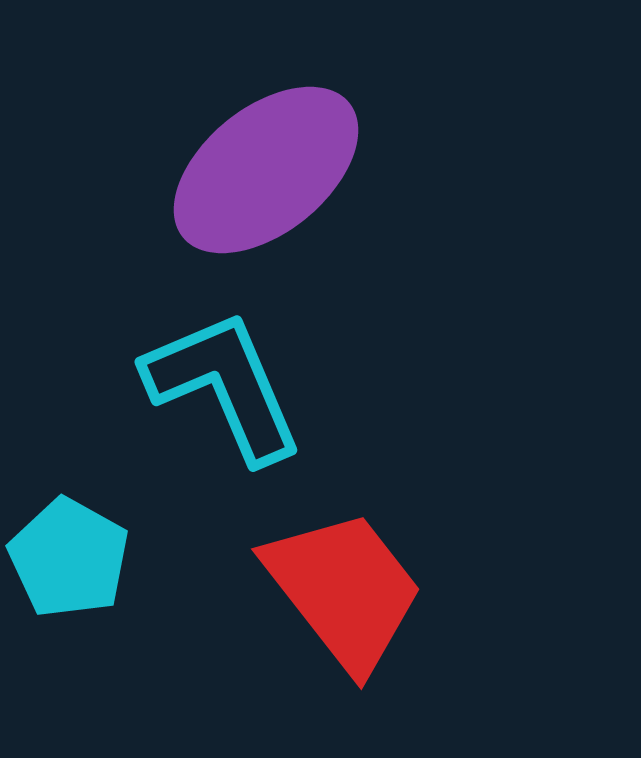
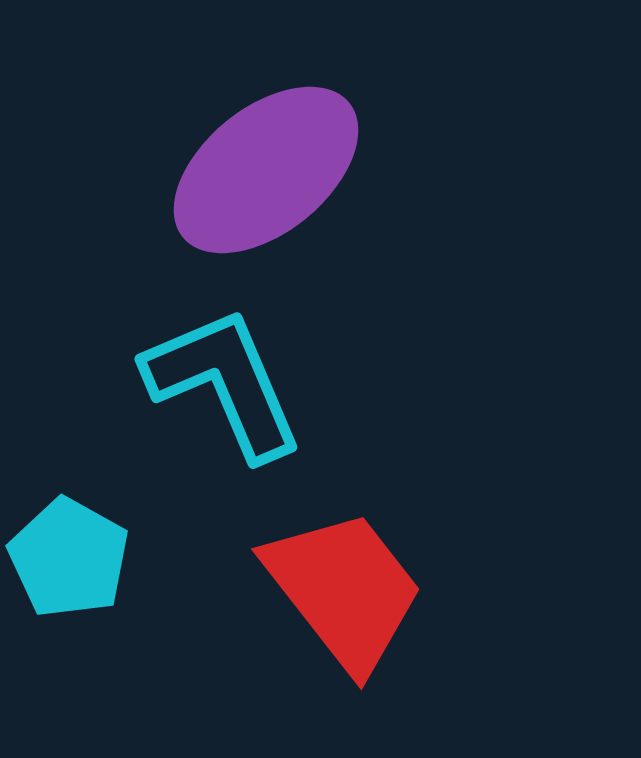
cyan L-shape: moved 3 px up
